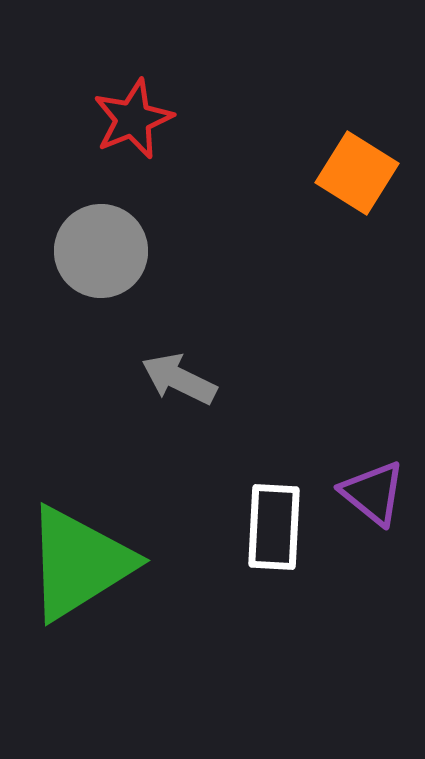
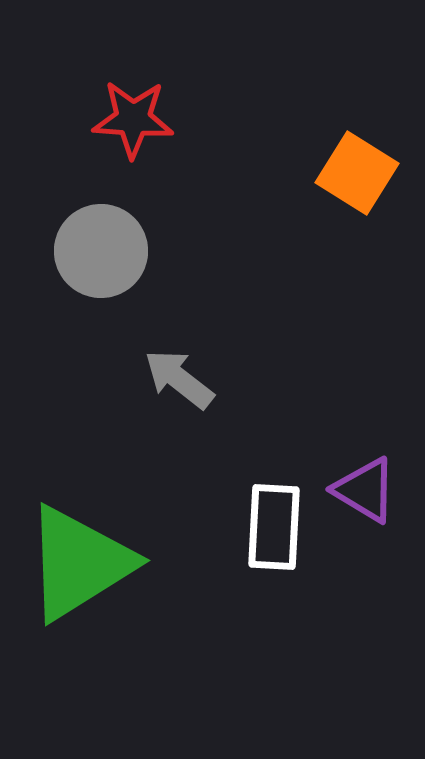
red star: rotated 26 degrees clockwise
gray arrow: rotated 12 degrees clockwise
purple triangle: moved 8 px left, 3 px up; rotated 8 degrees counterclockwise
